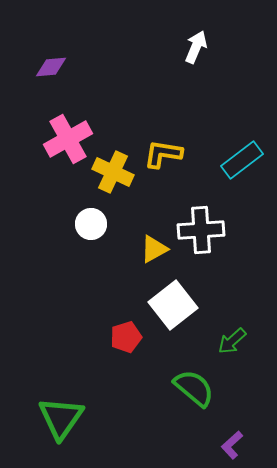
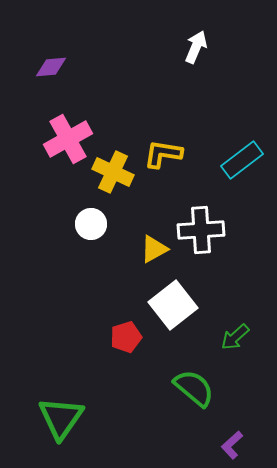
green arrow: moved 3 px right, 4 px up
